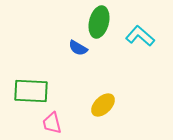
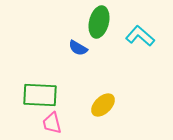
green rectangle: moved 9 px right, 4 px down
